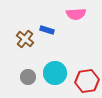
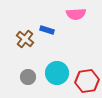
cyan circle: moved 2 px right
